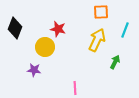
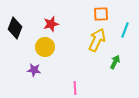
orange square: moved 2 px down
red star: moved 7 px left, 5 px up; rotated 28 degrees counterclockwise
